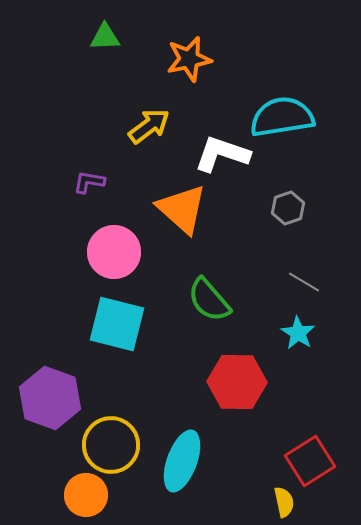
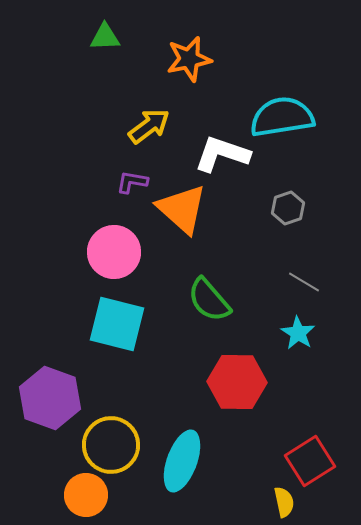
purple L-shape: moved 43 px right
